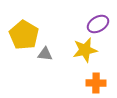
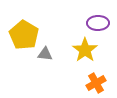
purple ellipse: moved 1 px up; rotated 30 degrees clockwise
yellow star: rotated 25 degrees counterclockwise
orange cross: rotated 30 degrees counterclockwise
